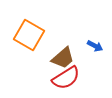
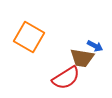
orange square: moved 2 px down
brown trapezoid: moved 19 px right; rotated 50 degrees clockwise
